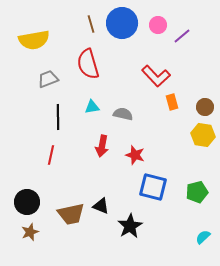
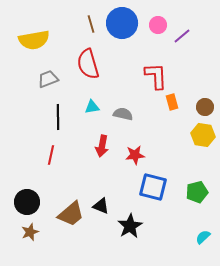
red L-shape: rotated 140 degrees counterclockwise
red star: rotated 24 degrees counterclockwise
brown trapezoid: rotated 28 degrees counterclockwise
